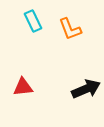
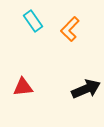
cyan rectangle: rotated 10 degrees counterclockwise
orange L-shape: rotated 65 degrees clockwise
